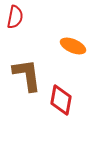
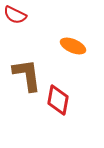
red semicircle: moved 2 px up; rotated 105 degrees clockwise
red diamond: moved 3 px left
